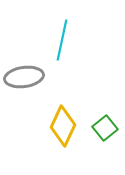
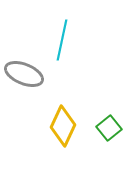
gray ellipse: moved 3 px up; rotated 30 degrees clockwise
green square: moved 4 px right
